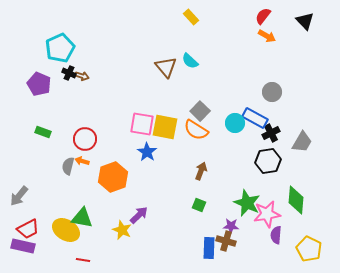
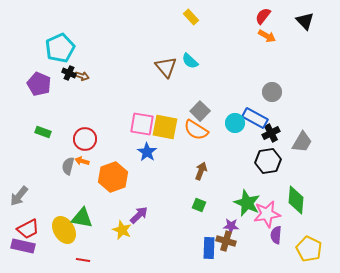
yellow ellipse at (66, 230): moved 2 px left; rotated 28 degrees clockwise
